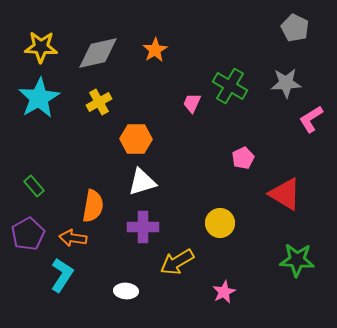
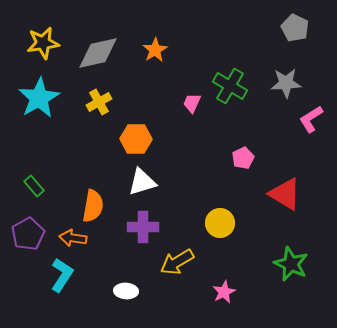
yellow star: moved 2 px right, 4 px up; rotated 12 degrees counterclockwise
green star: moved 6 px left, 4 px down; rotated 20 degrees clockwise
